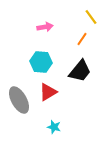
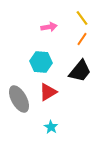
yellow line: moved 9 px left, 1 px down
pink arrow: moved 4 px right
gray ellipse: moved 1 px up
cyan star: moved 3 px left; rotated 16 degrees clockwise
